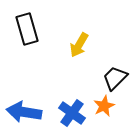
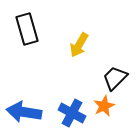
blue cross: rotated 8 degrees counterclockwise
